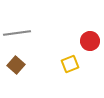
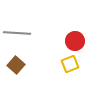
gray line: rotated 12 degrees clockwise
red circle: moved 15 px left
